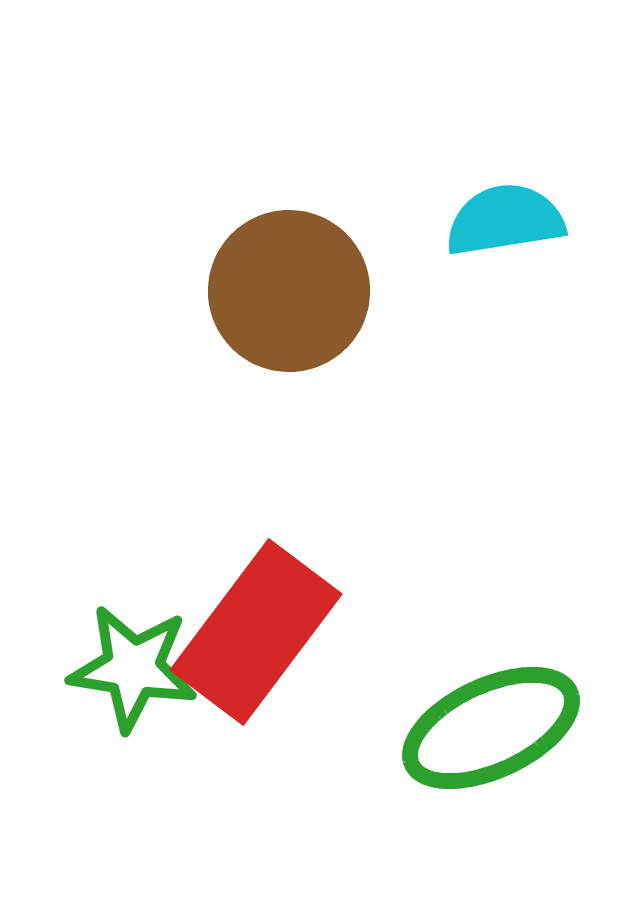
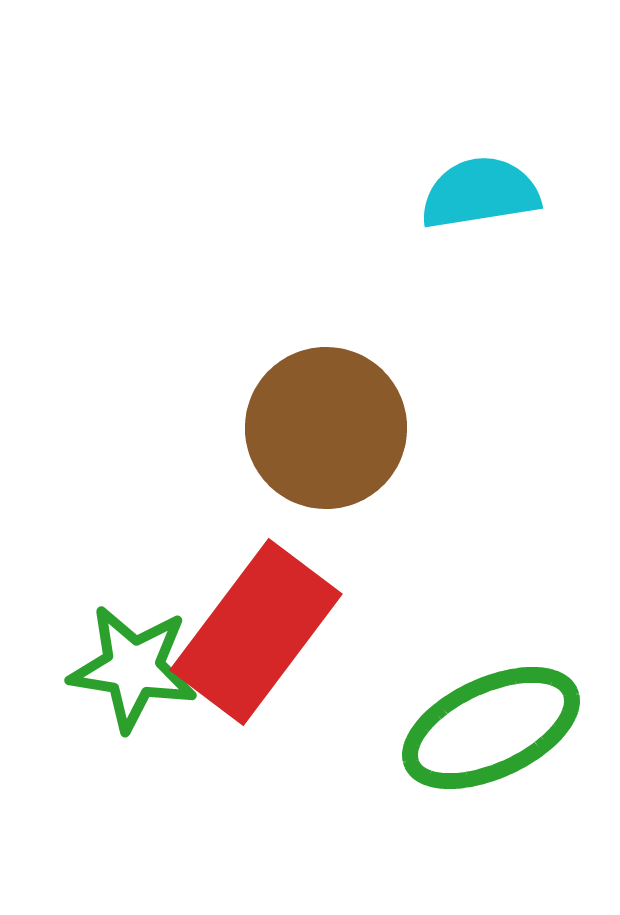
cyan semicircle: moved 25 px left, 27 px up
brown circle: moved 37 px right, 137 px down
